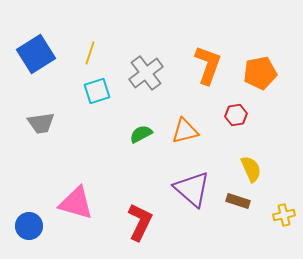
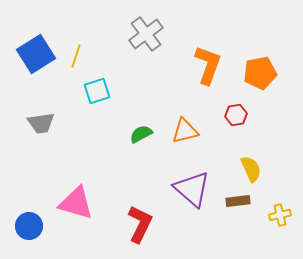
yellow line: moved 14 px left, 3 px down
gray cross: moved 39 px up
brown rectangle: rotated 25 degrees counterclockwise
yellow cross: moved 4 px left
red L-shape: moved 2 px down
